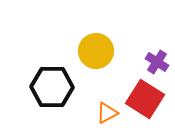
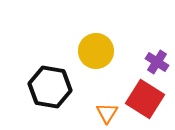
black hexagon: moved 2 px left; rotated 9 degrees clockwise
orange triangle: rotated 30 degrees counterclockwise
